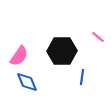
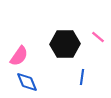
black hexagon: moved 3 px right, 7 px up
